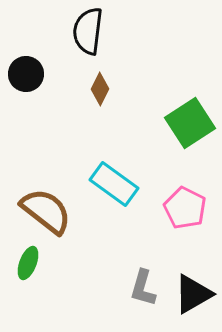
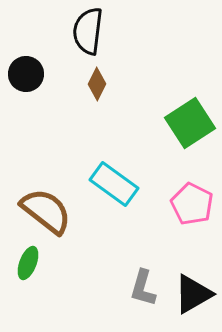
brown diamond: moved 3 px left, 5 px up
pink pentagon: moved 7 px right, 4 px up
